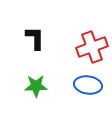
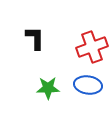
green star: moved 12 px right, 2 px down
